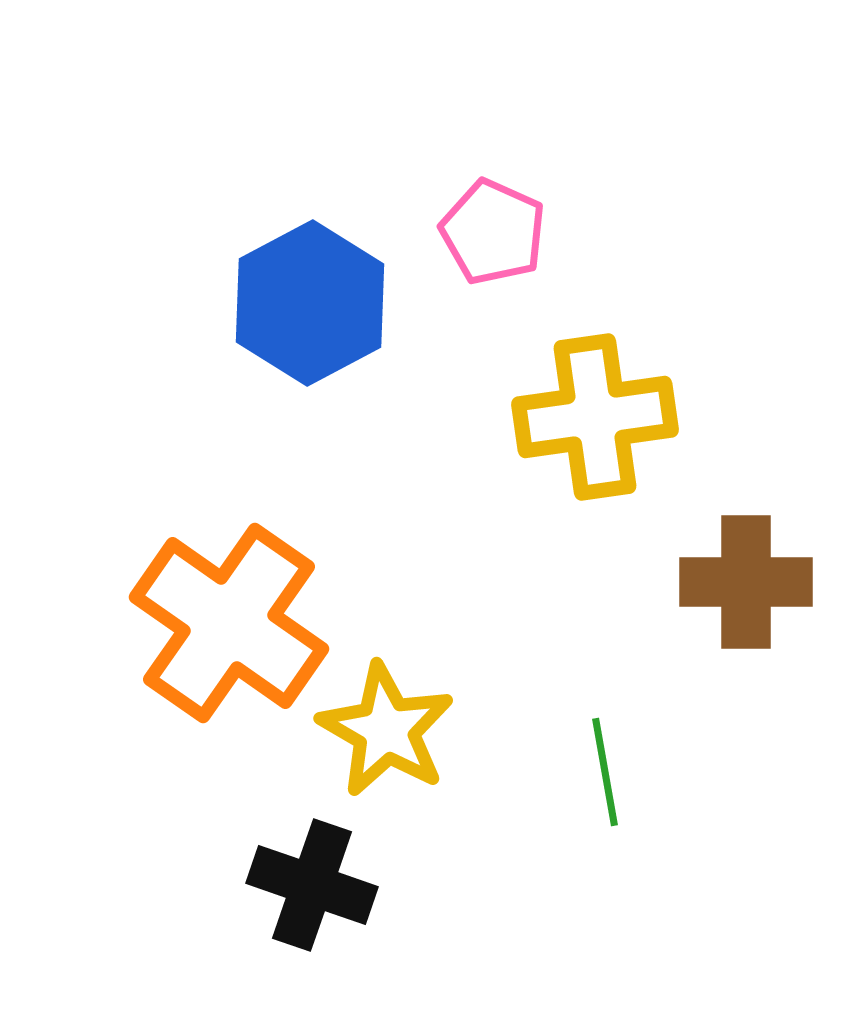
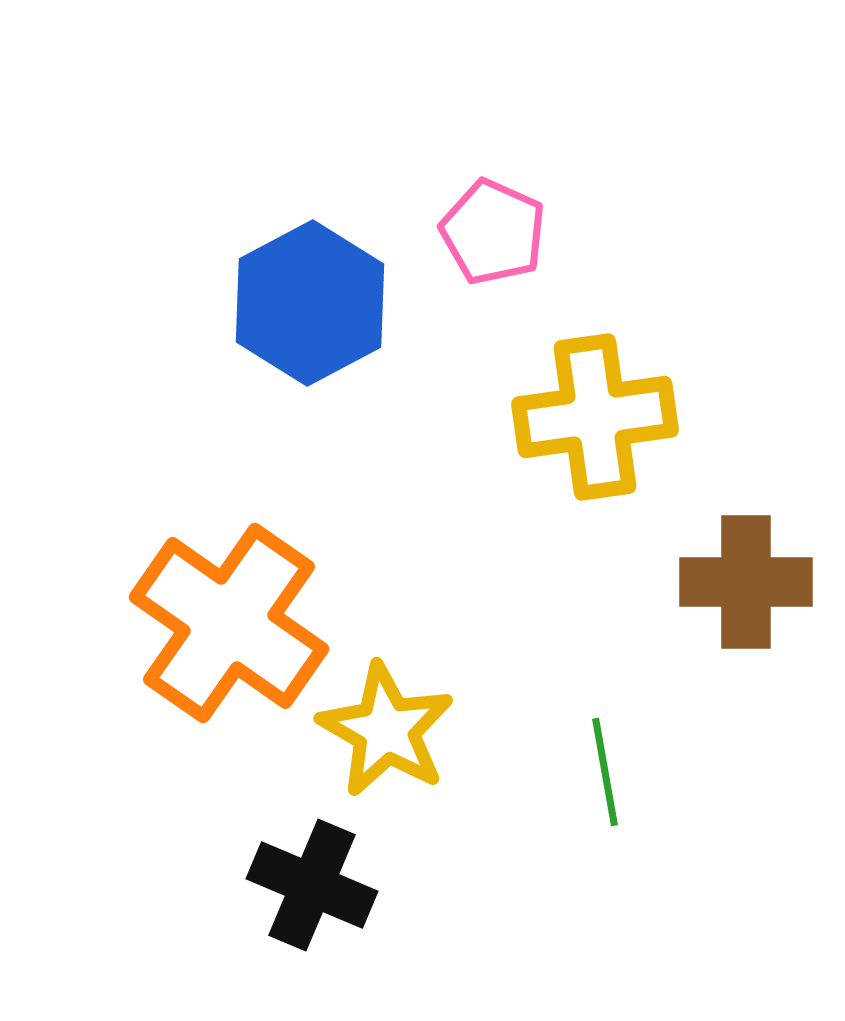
black cross: rotated 4 degrees clockwise
